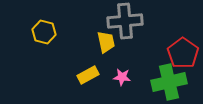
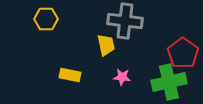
gray cross: rotated 12 degrees clockwise
yellow hexagon: moved 2 px right, 13 px up; rotated 15 degrees counterclockwise
yellow trapezoid: moved 3 px down
yellow rectangle: moved 18 px left; rotated 40 degrees clockwise
